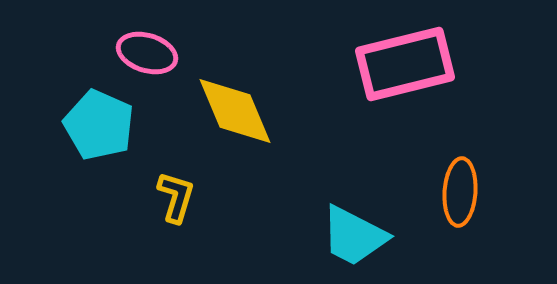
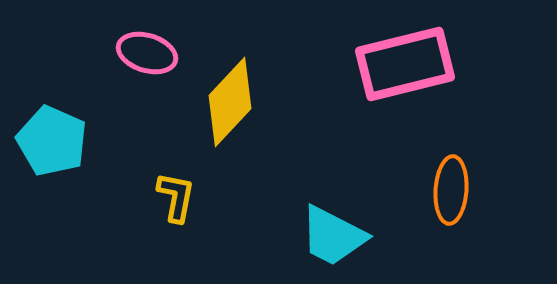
yellow diamond: moved 5 px left, 9 px up; rotated 66 degrees clockwise
cyan pentagon: moved 47 px left, 16 px down
orange ellipse: moved 9 px left, 2 px up
yellow L-shape: rotated 6 degrees counterclockwise
cyan trapezoid: moved 21 px left
